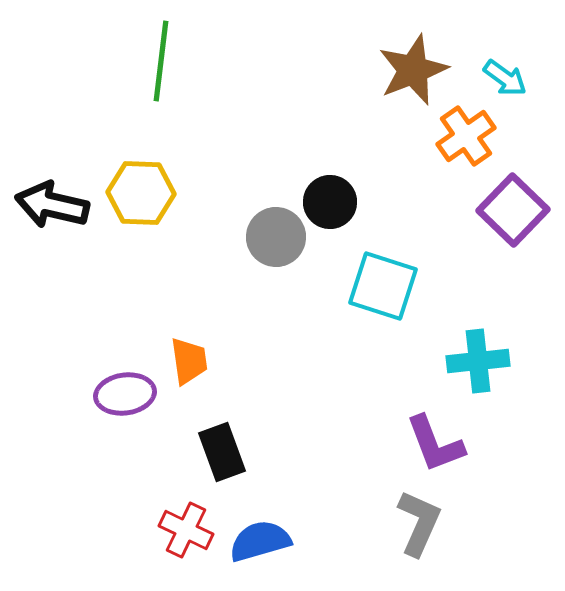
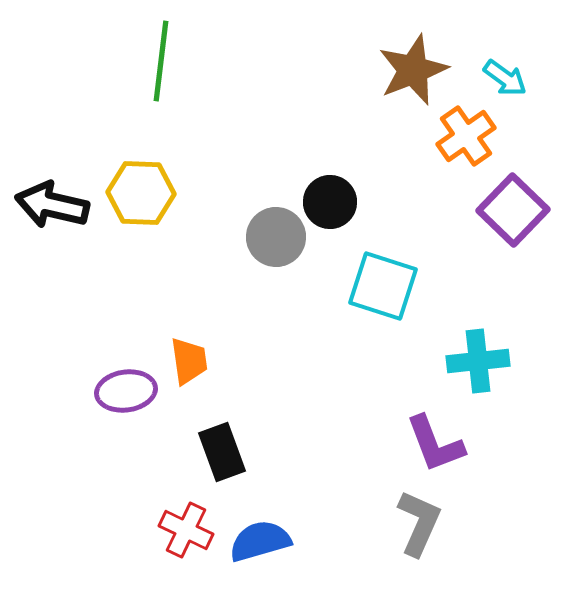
purple ellipse: moved 1 px right, 3 px up
